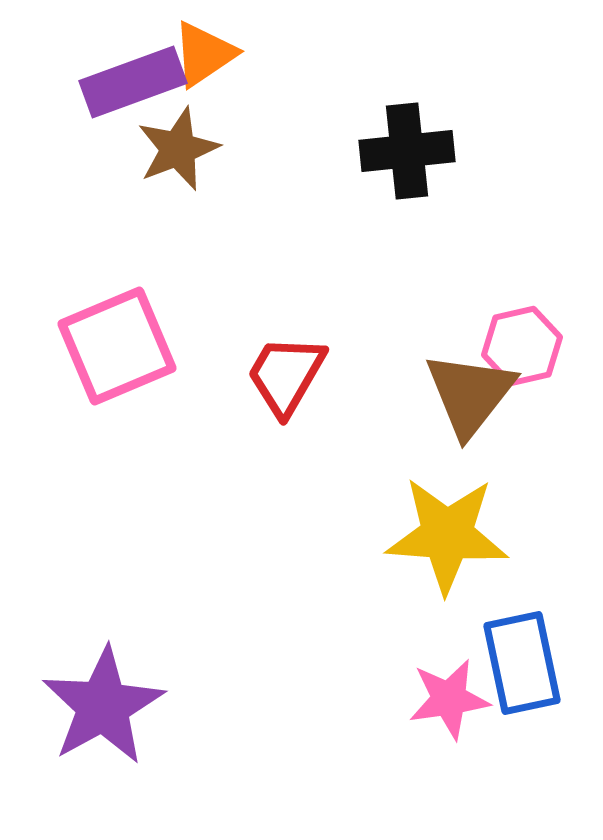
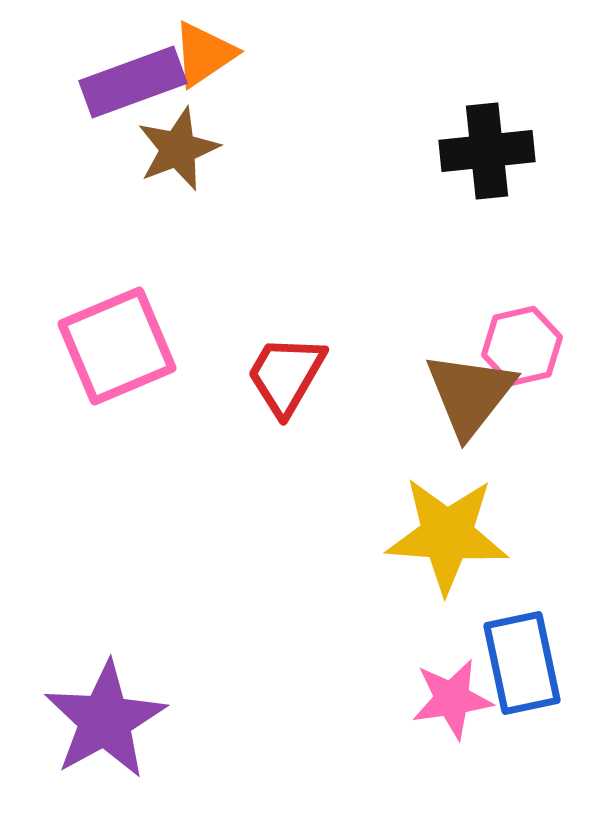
black cross: moved 80 px right
pink star: moved 3 px right
purple star: moved 2 px right, 14 px down
